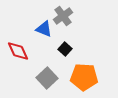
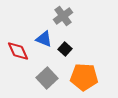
blue triangle: moved 10 px down
